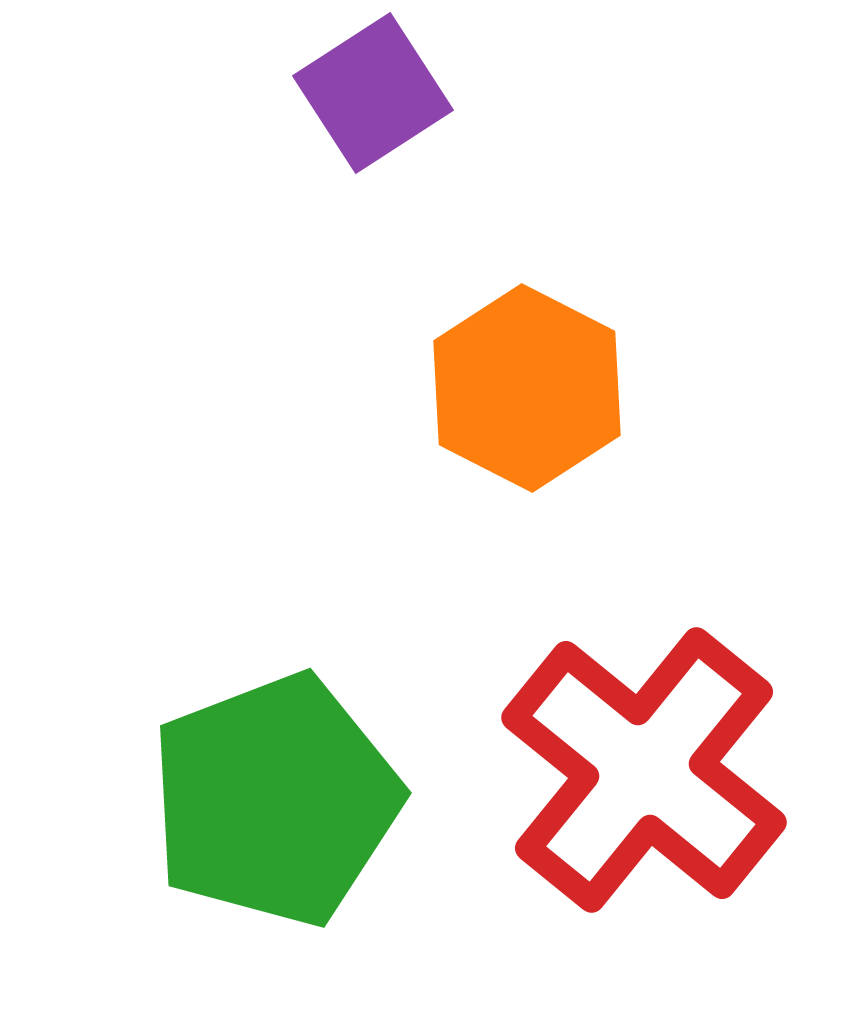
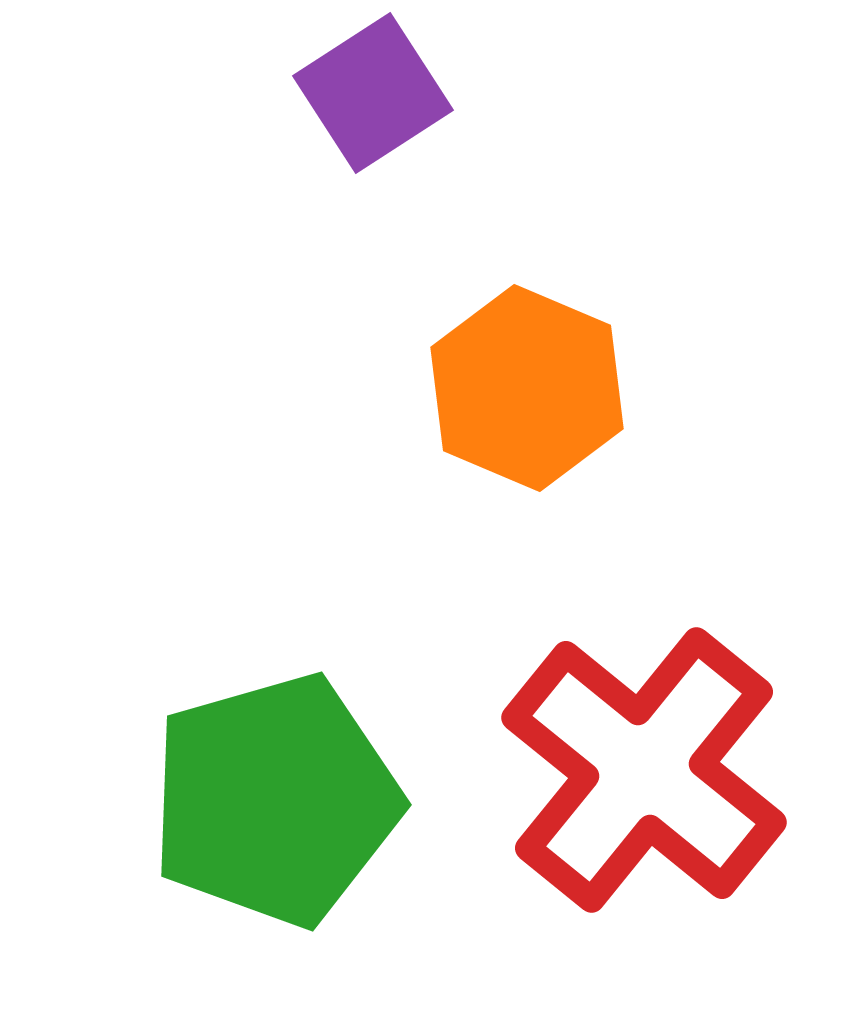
orange hexagon: rotated 4 degrees counterclockwise
green pentagon: rotated 5 degrees clockwise
